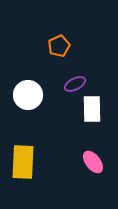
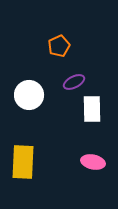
purple ellipse: moved 1 px left, 2 px up
white circle: moved 1 px right
pink ellipse: rotated 40 degrees counterclockwise
